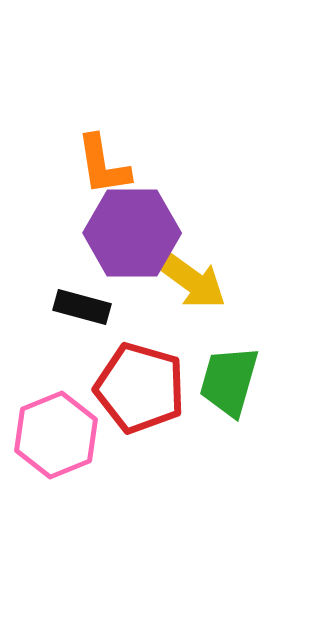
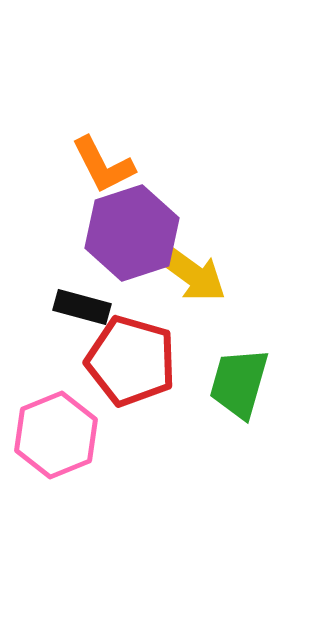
orange L-shape: rotated 18 degrees counterclockwise
purple hexagon: rotated 18 degrees counterclockwise
yellow arrow: moved 7 px up
green trapezoid: moved 10 px right, 2 px down
red pentagon: moved 9 px left, 27 px up
